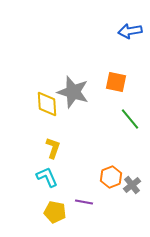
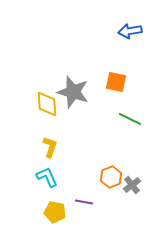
green line: rotated 25 degrees counterclockwise
yellow L-shape: moved 3 px left, 1 px up
